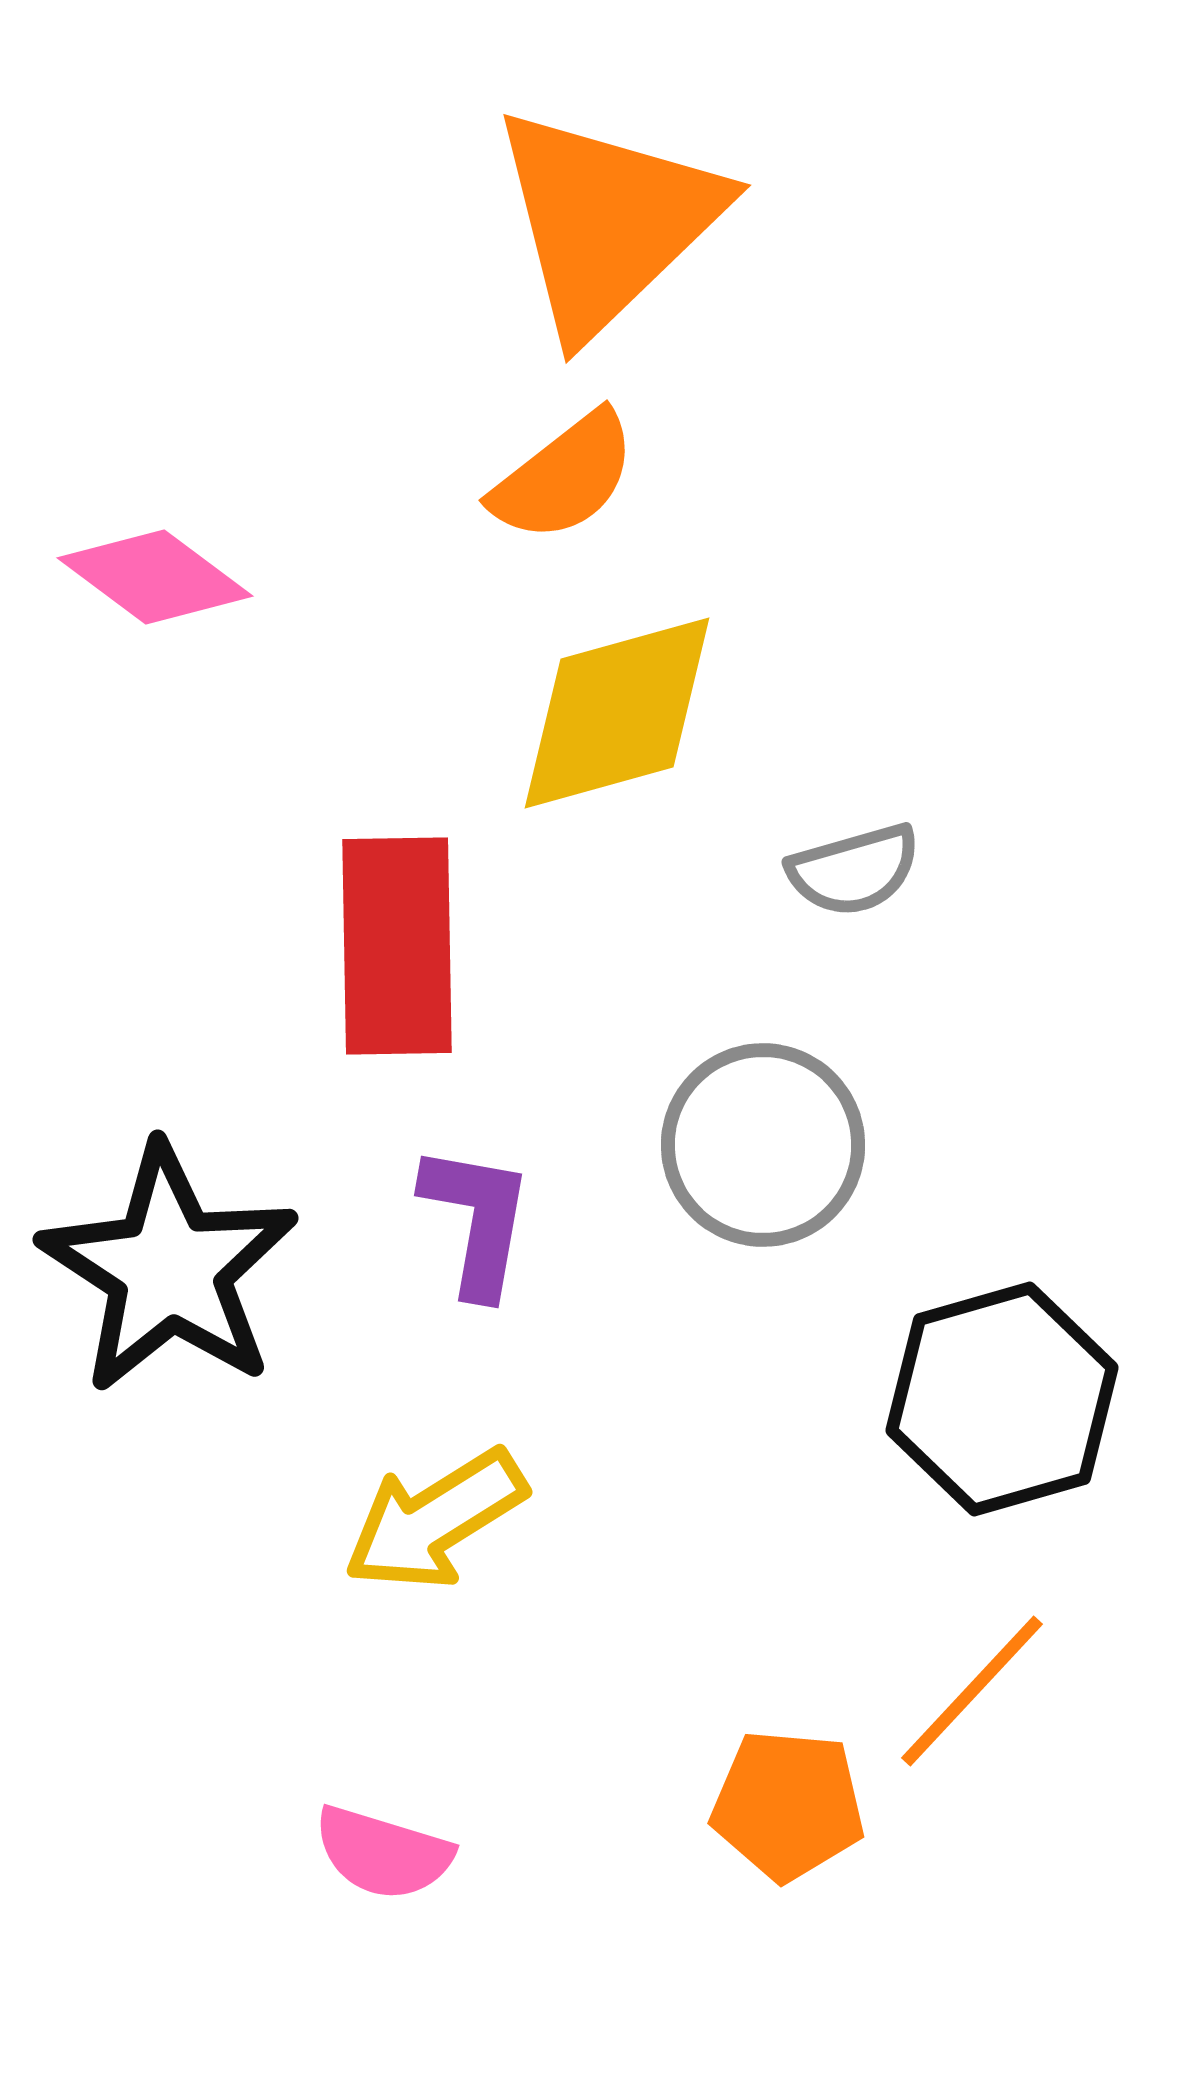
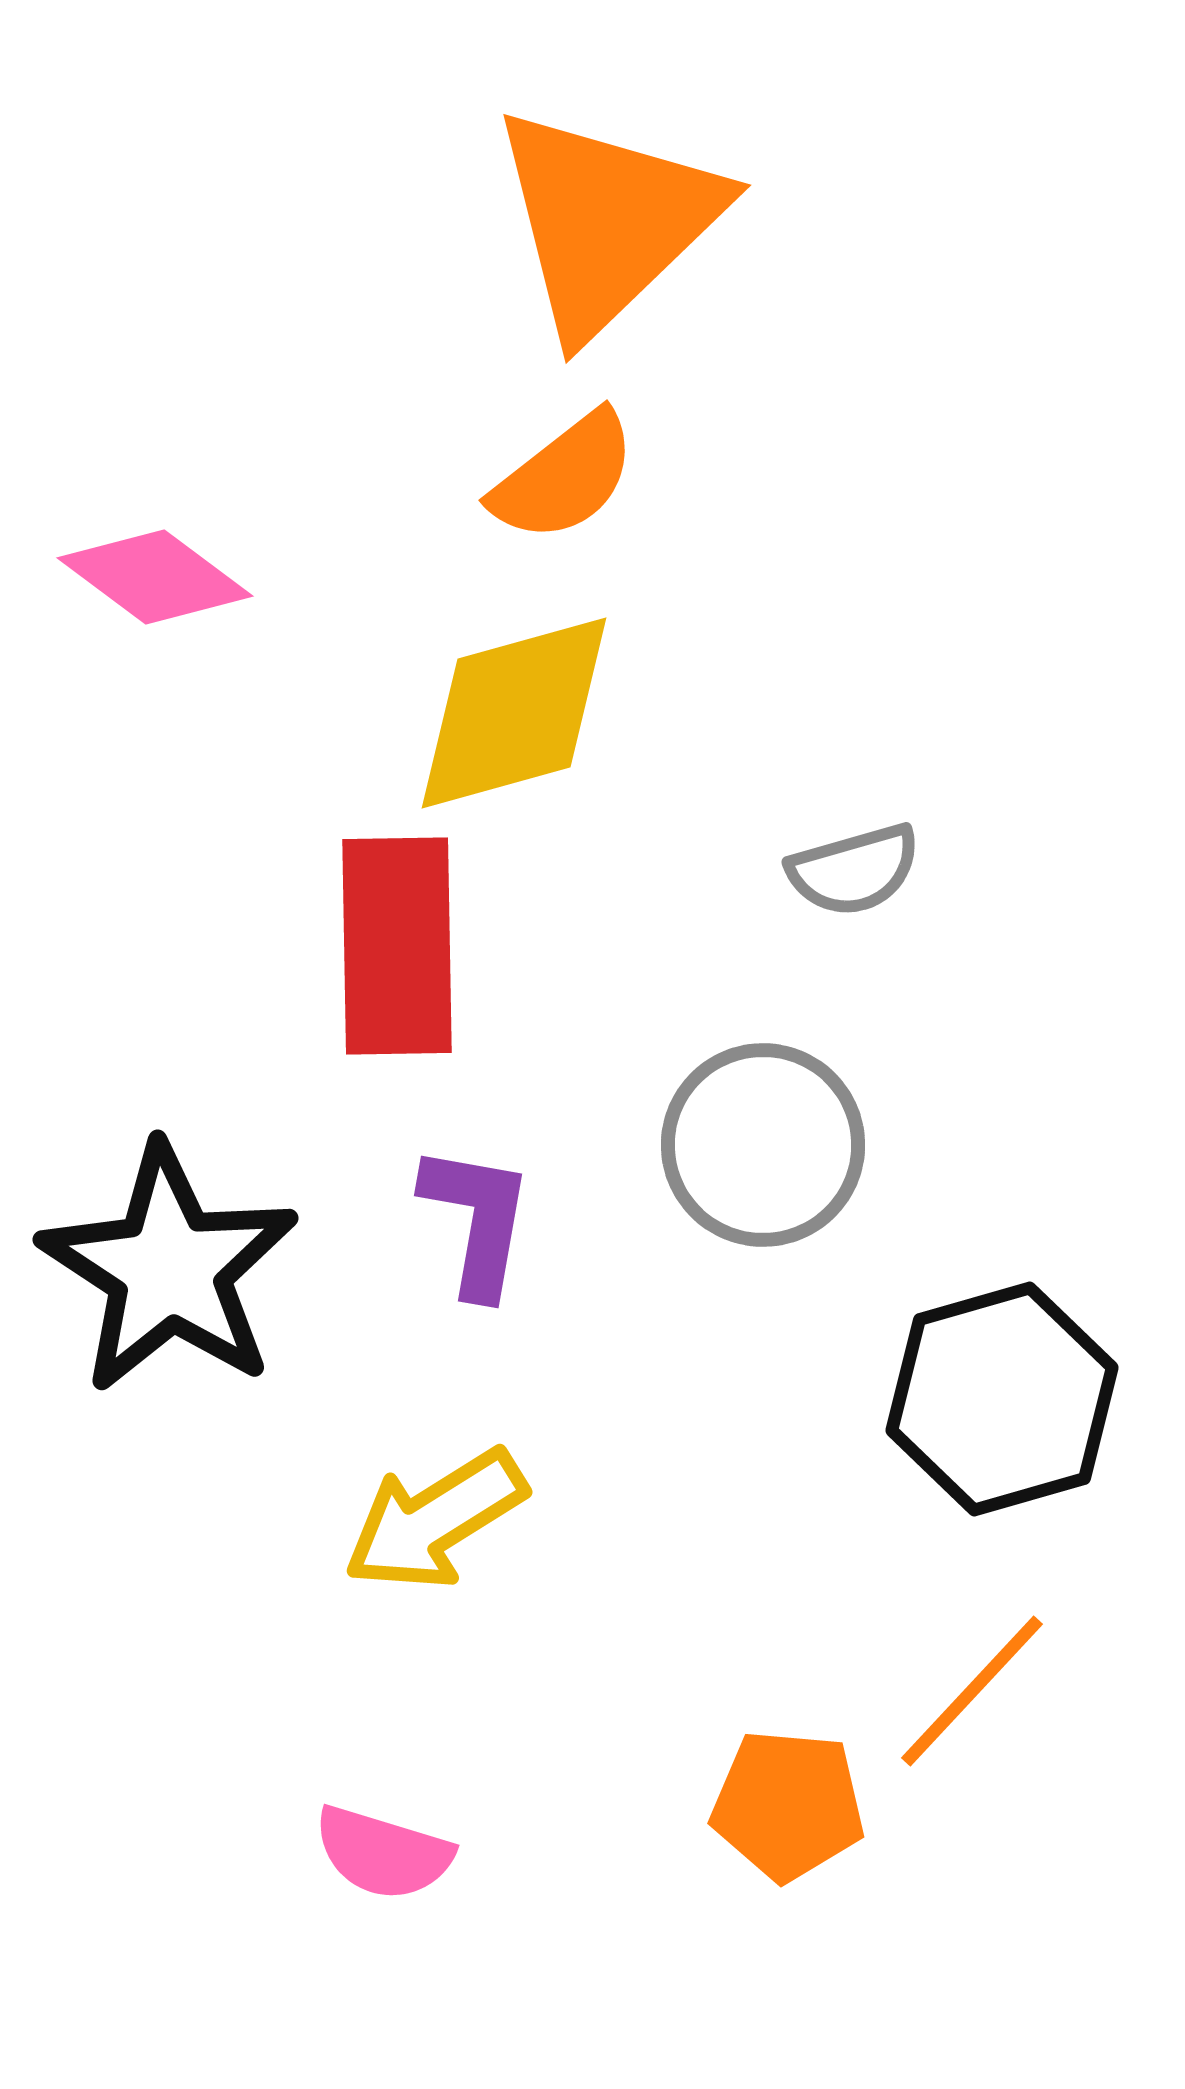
yellow diamond: moved 103 px left
